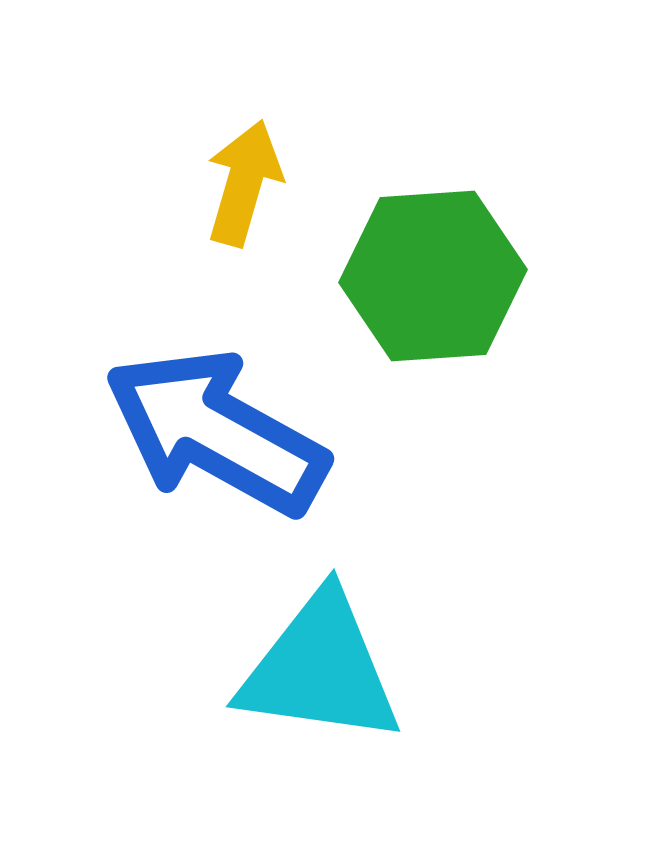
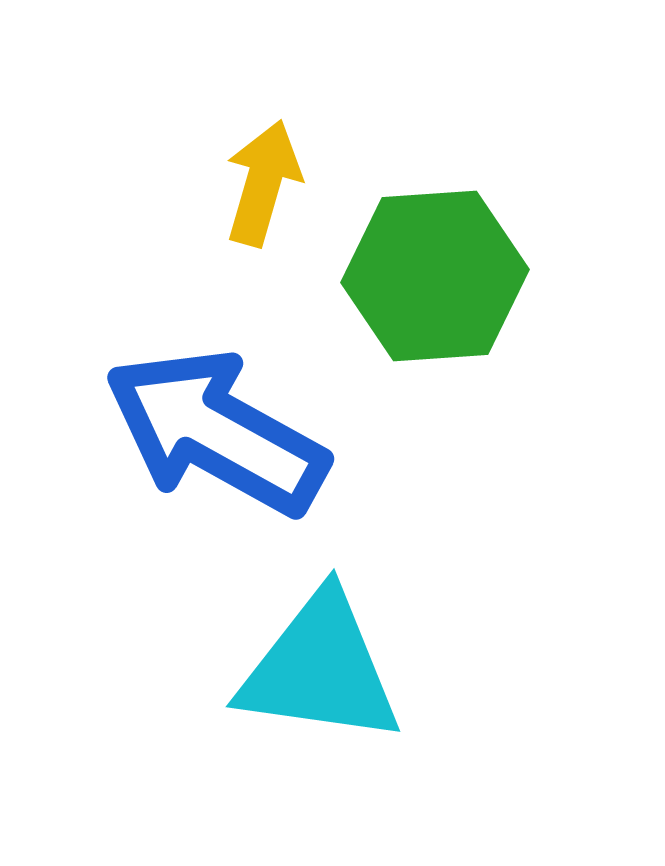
yellow arrow: moved 19 px right
green hexagon: moved 2 px right
